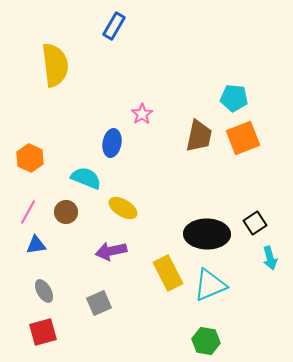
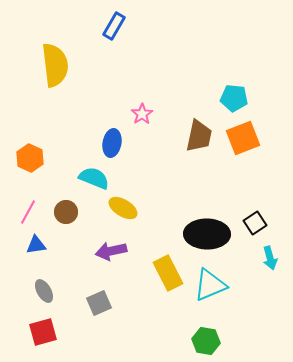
cyan semicircle: moved 8 px right
